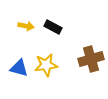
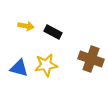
black rectangle: moved 5 px down
brown cross: rotated 35 degrees clockwise
